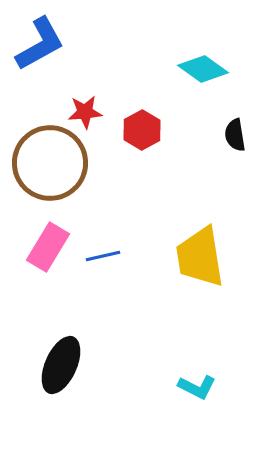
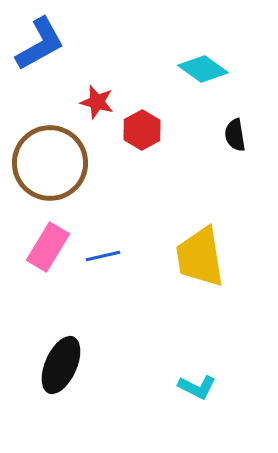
red star: moved 12 px right, 10 px up; rotated 20 degrees clockwise
